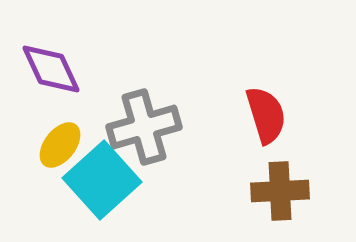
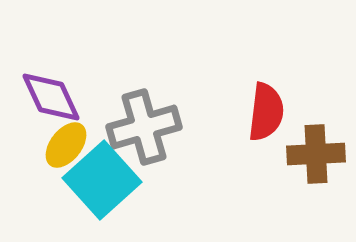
purple diamond: moved 28 px down
red semicircle: moved 3 px up; rotated 24 degrees clockwise
yellow ellipse: moved 6 px right
brown cross: moved 36 px right, 37 px up
